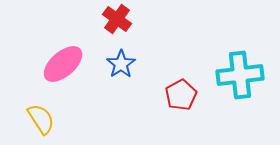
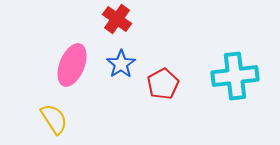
pink ellipse: moved 9 px right, 1 px down; rotated 27 degrees counterclockwise
cyan cross: moved 5 px left, 1 px down
red pentagon: moved 18 px left, 11 px up
yellow semicircle: moved 13 px right
